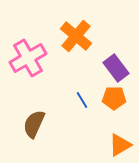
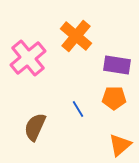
pink cross: rotated 9 degrees counterclockwise
purple rectangle: moved 1 px right, 3 px up; rotated 44 degrees counterclockwise
blue line: moved 4 px left, 9 px down
brown semicircle: moved 1 px right, 3 px down
orange triangle: rotated 10 degrees counterclockwise
